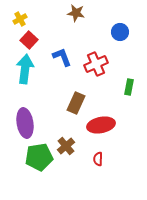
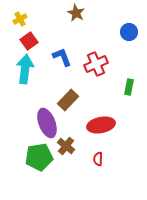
brown star: rotated 18 degrees clockwise
blue circle: moved 9 px right
red square: moved 1 px down; rotated 12 degrees clockwise
brown rectangle: moved 8 px left, 3 px up; rotated 20 degrees clockwise
purple ellipse: moved 22 px right; rotated 12 degrees counterclockwise
brown cross: rotated 12 degrees counterclockwise
